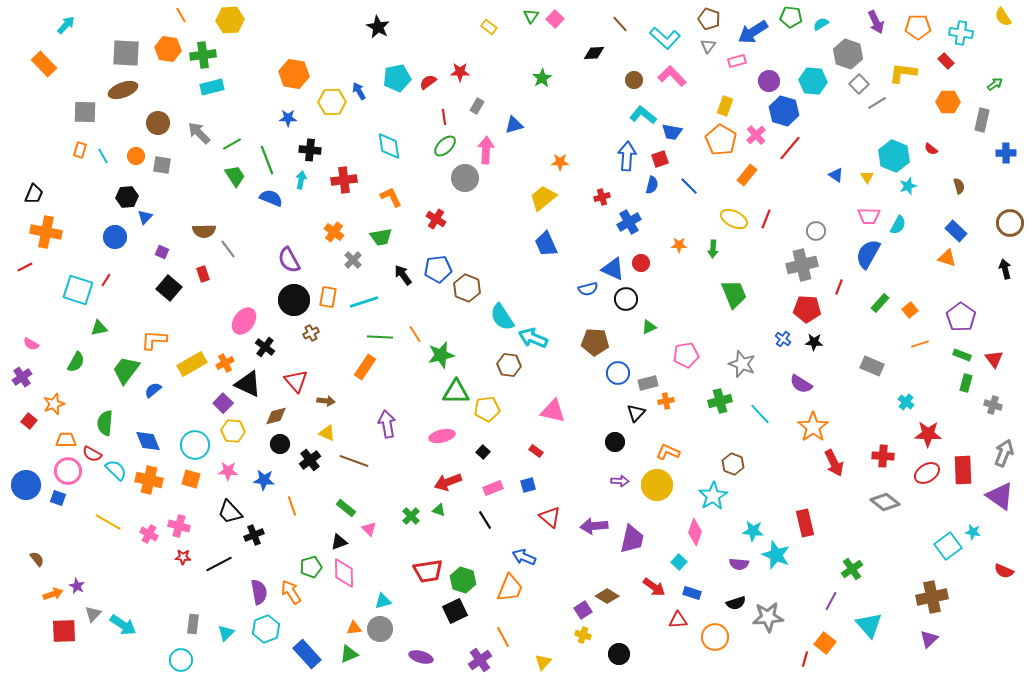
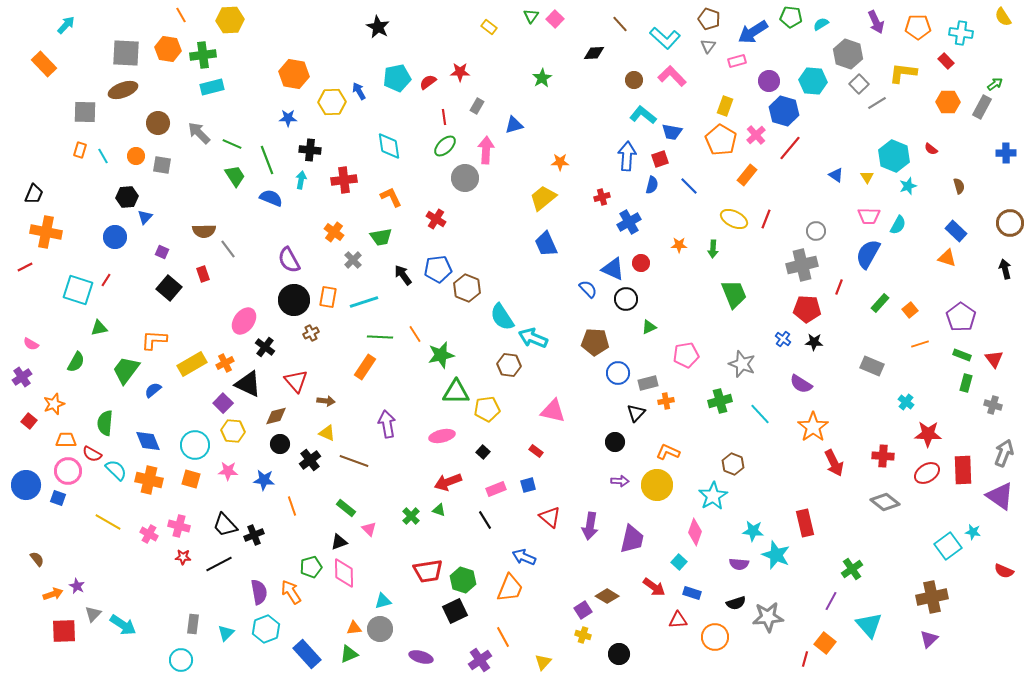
gray rectangle at (982, 120): moved 13 px up; rotated 15 degrees clockwise
green line at (232, 144): rotated 54 degrees clockwise
blue semicircle at (588, 289): rotated 120 degrees counterclockwise
pink rectangle at (493, 488): moved 3 px right, 1 px down
black trapezoid at (230, 512): moved 5 px left, 13 px down
purple arrow at (594, 526): moved 4 px left; rotated 76 degrees counterclockwise
